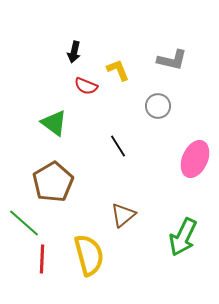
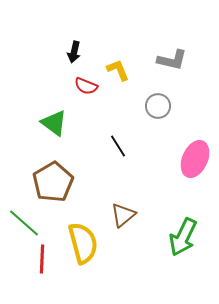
yellow semicircle: moved 6 px left, 12 px up
